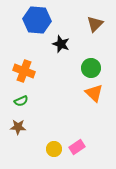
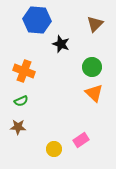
green circle: moved 1 px right, 1 px up
pink rectangle: moved 4 px right, 7 px up
